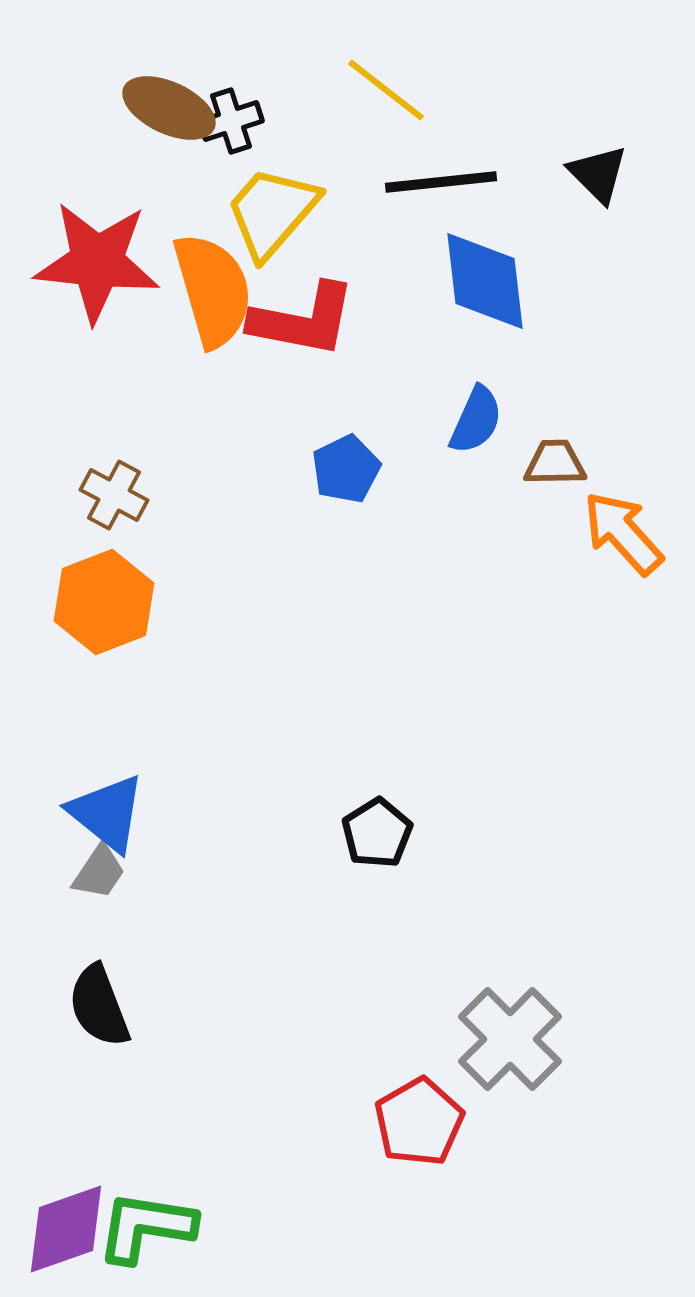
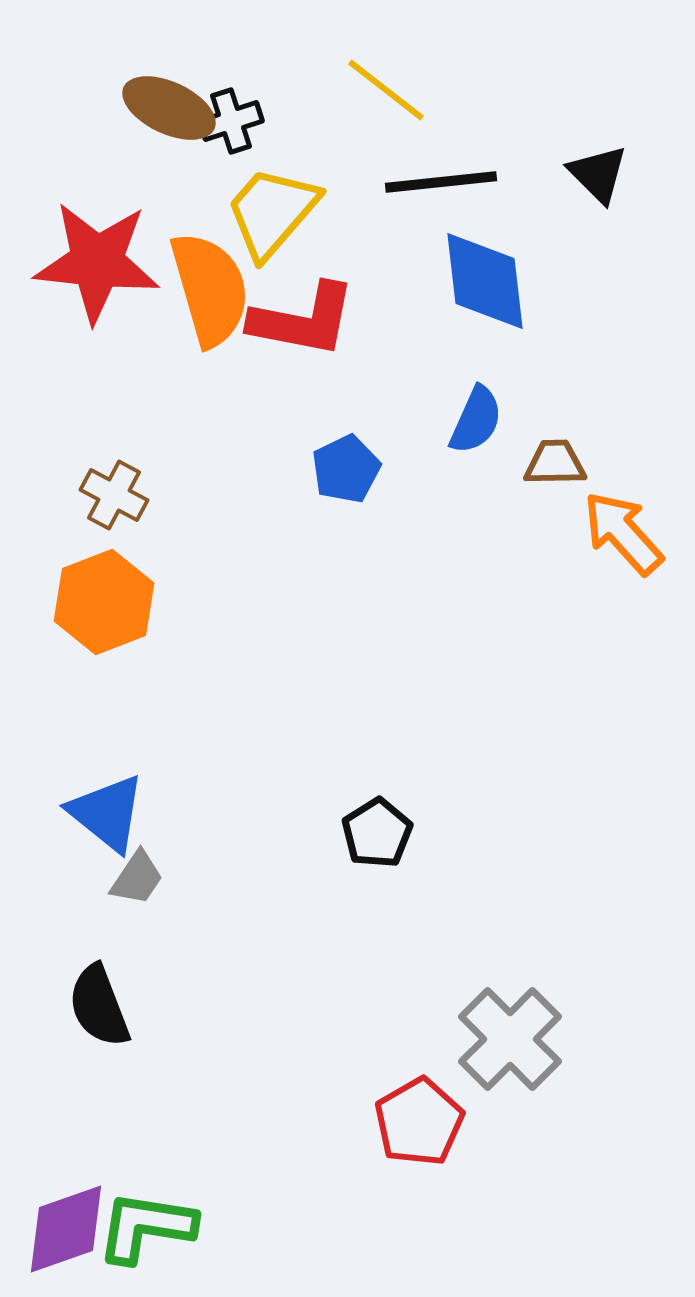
orange semicircle: moved 3 px left, 1 px up
gray trapezoid: moved 38 px right, 6 px down
